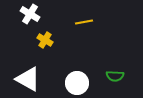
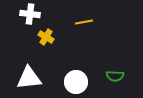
white cross: rotated 24 degrees counterclockwise
yellow cross: moved 1 px right, 3 px up
white triangle: moved 1 px right, 1 px up; rotated 36 degrees counterclockwise
white circle: moved 1 px left, 1 px up
